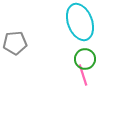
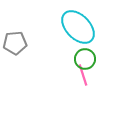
cyan ellipse: moved 2 px left, 5 px down; rotated 24 degrees counterclockwise
